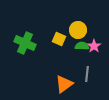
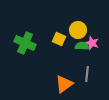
pink star: moved 2 px left, 3 px up; rotated 16 degrees counterclockwise
